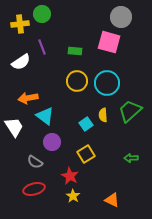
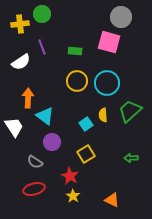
orange arrow: rotated 102 degrees clockwise
